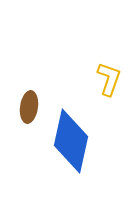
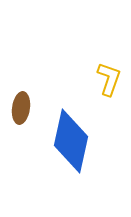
brown ellipse: moved 8 px left, 1 px down
